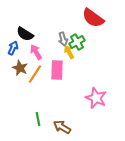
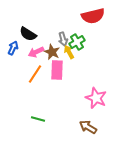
red semicircle: moved 2 px up; rotated 50 degrees counterclockwise
black semicircle: moved 3 px right
pink arrow: rotated 84 degrees counterclockwise
brown star: moved 32 px right, 16 px up
green line: rotated 64 degrees counterclockwise
brown arrow: moved 26 px right
